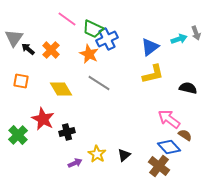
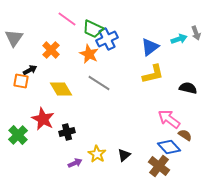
black arrow: moved 2 px right, 21 px down; rotated 112 degrees clockwise
